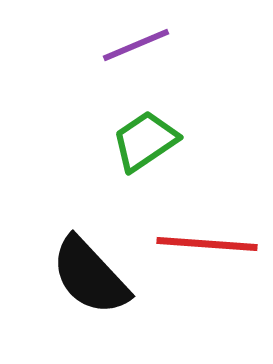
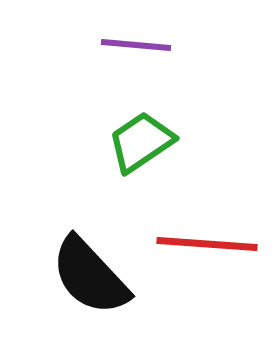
purple line: rotated 28 degrees clockwise
green trapezoid: moved 4 px left, 1 px down
